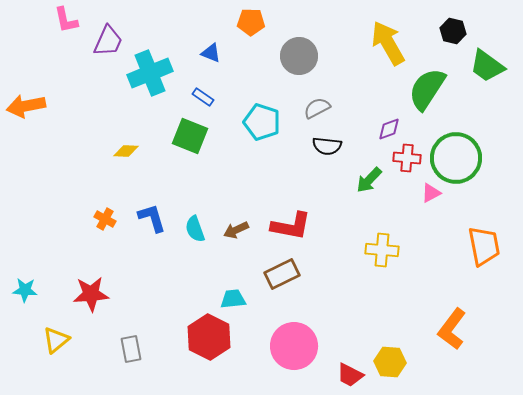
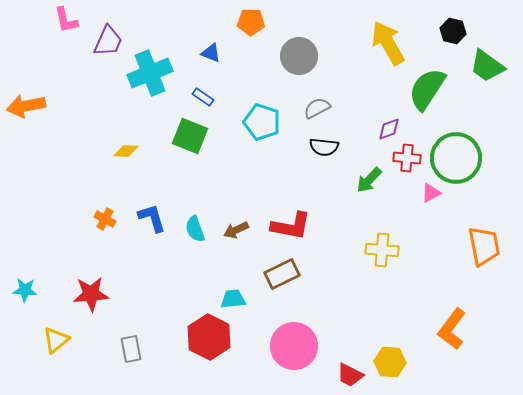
black semicircle: moved 3 px left, 1 px down
